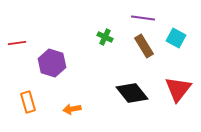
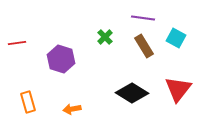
green cross: rotated 21 degrees clockwise
purple hexagon: moved 9 px right, 4 px up
black diamond: rotated 20 degrees counterclockwise
